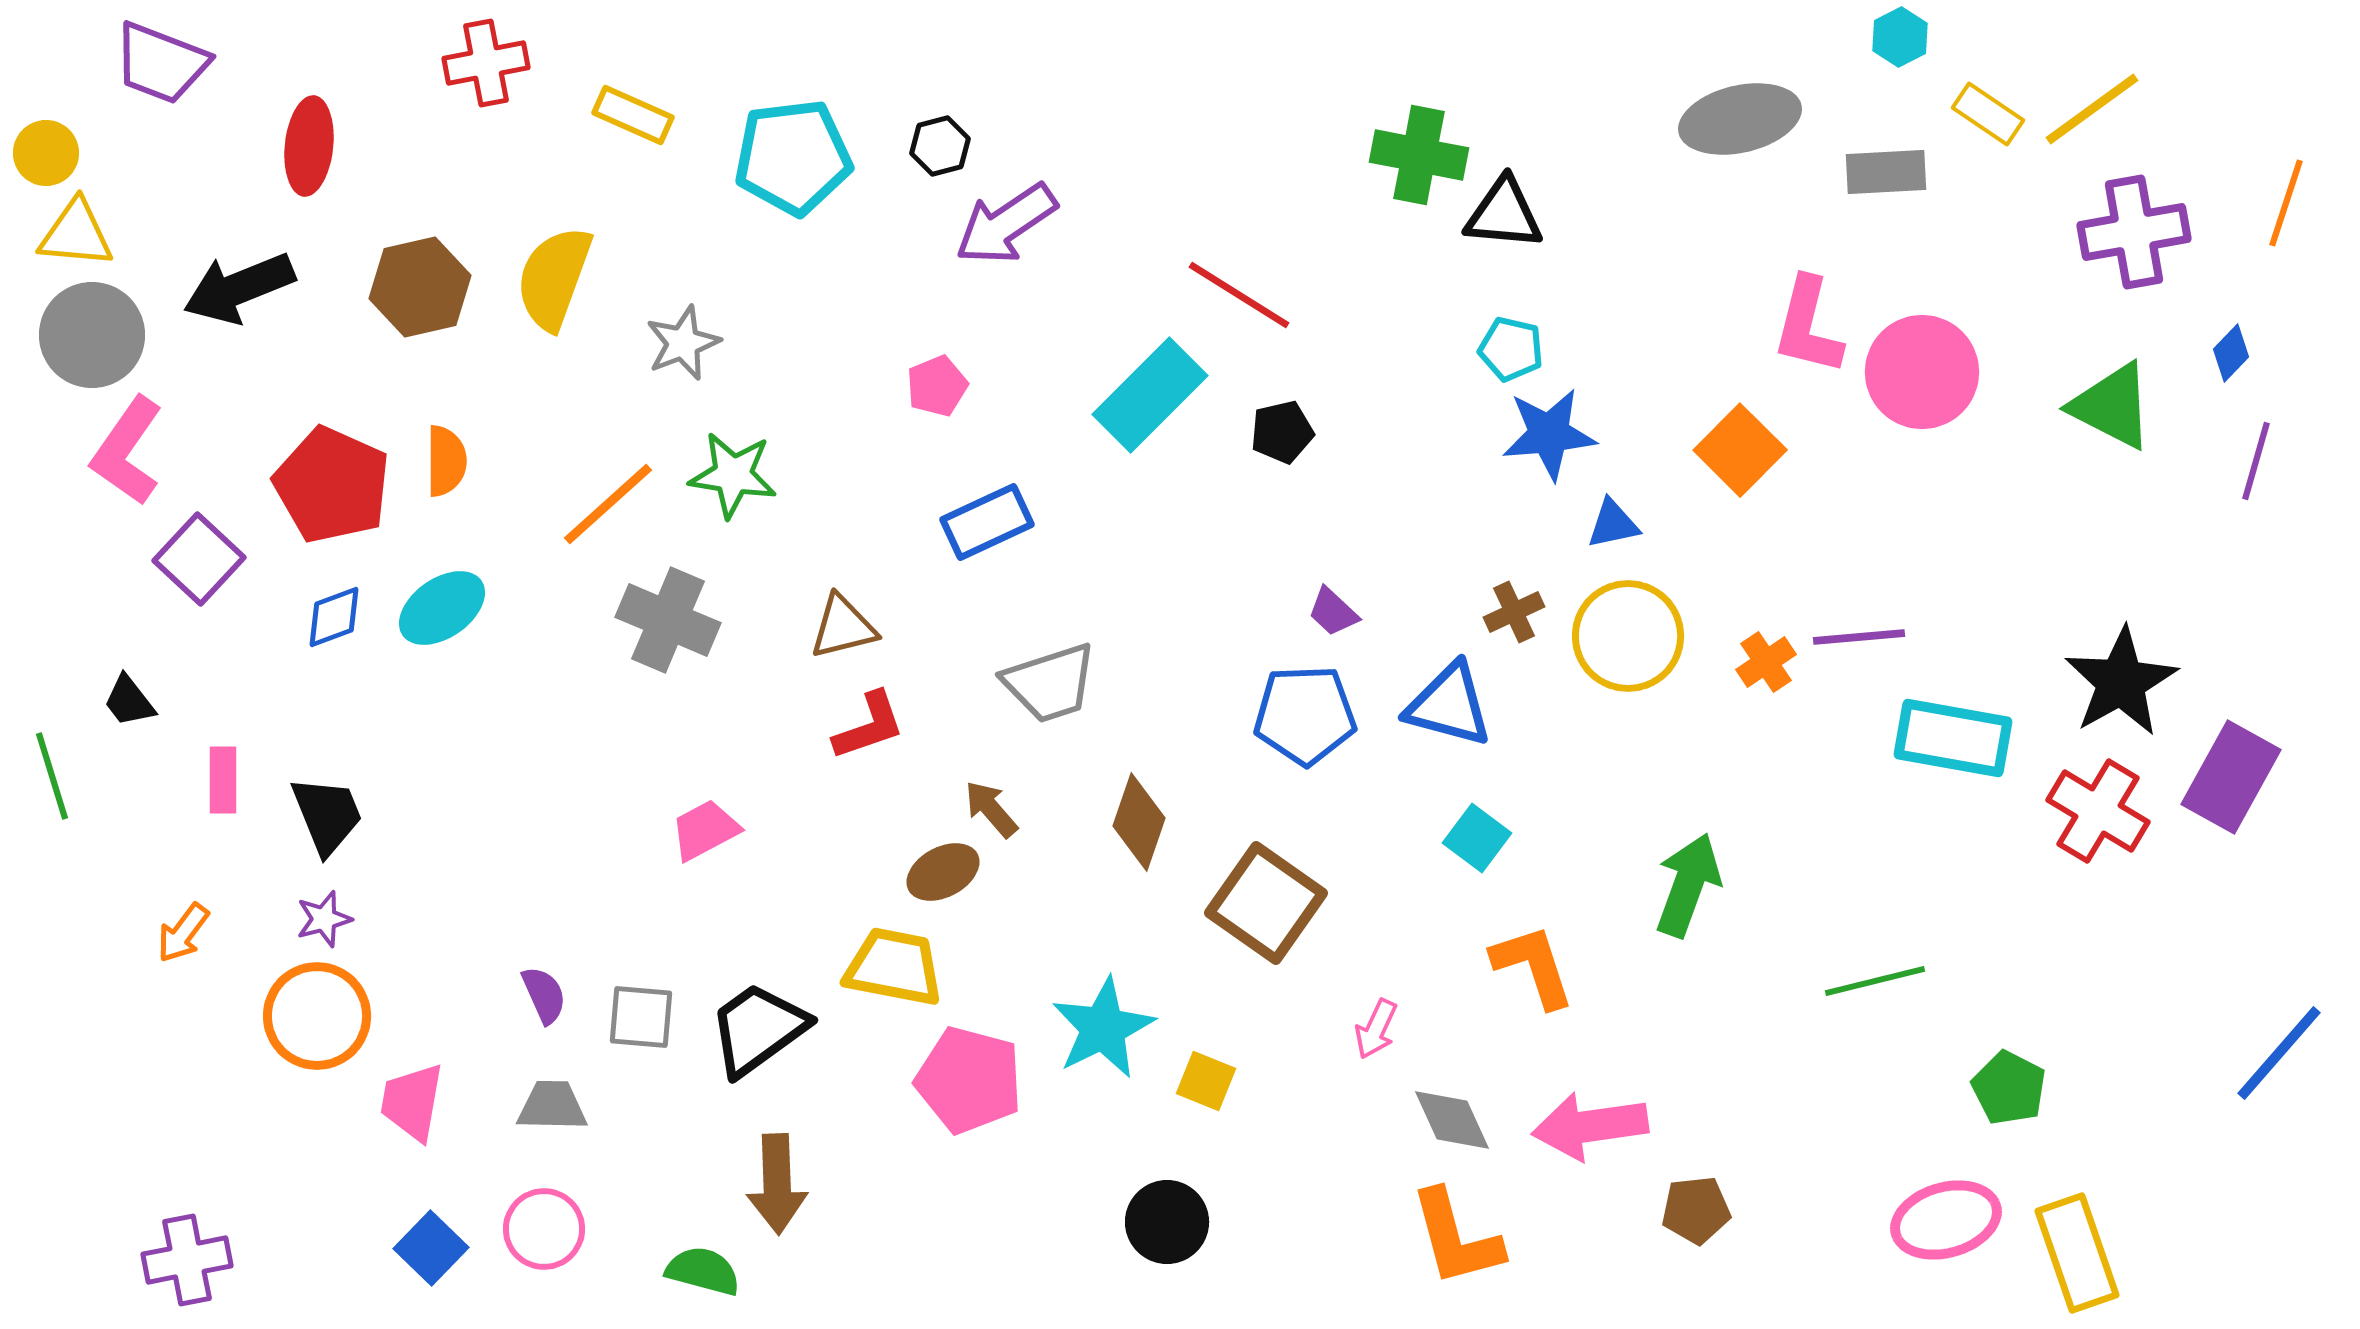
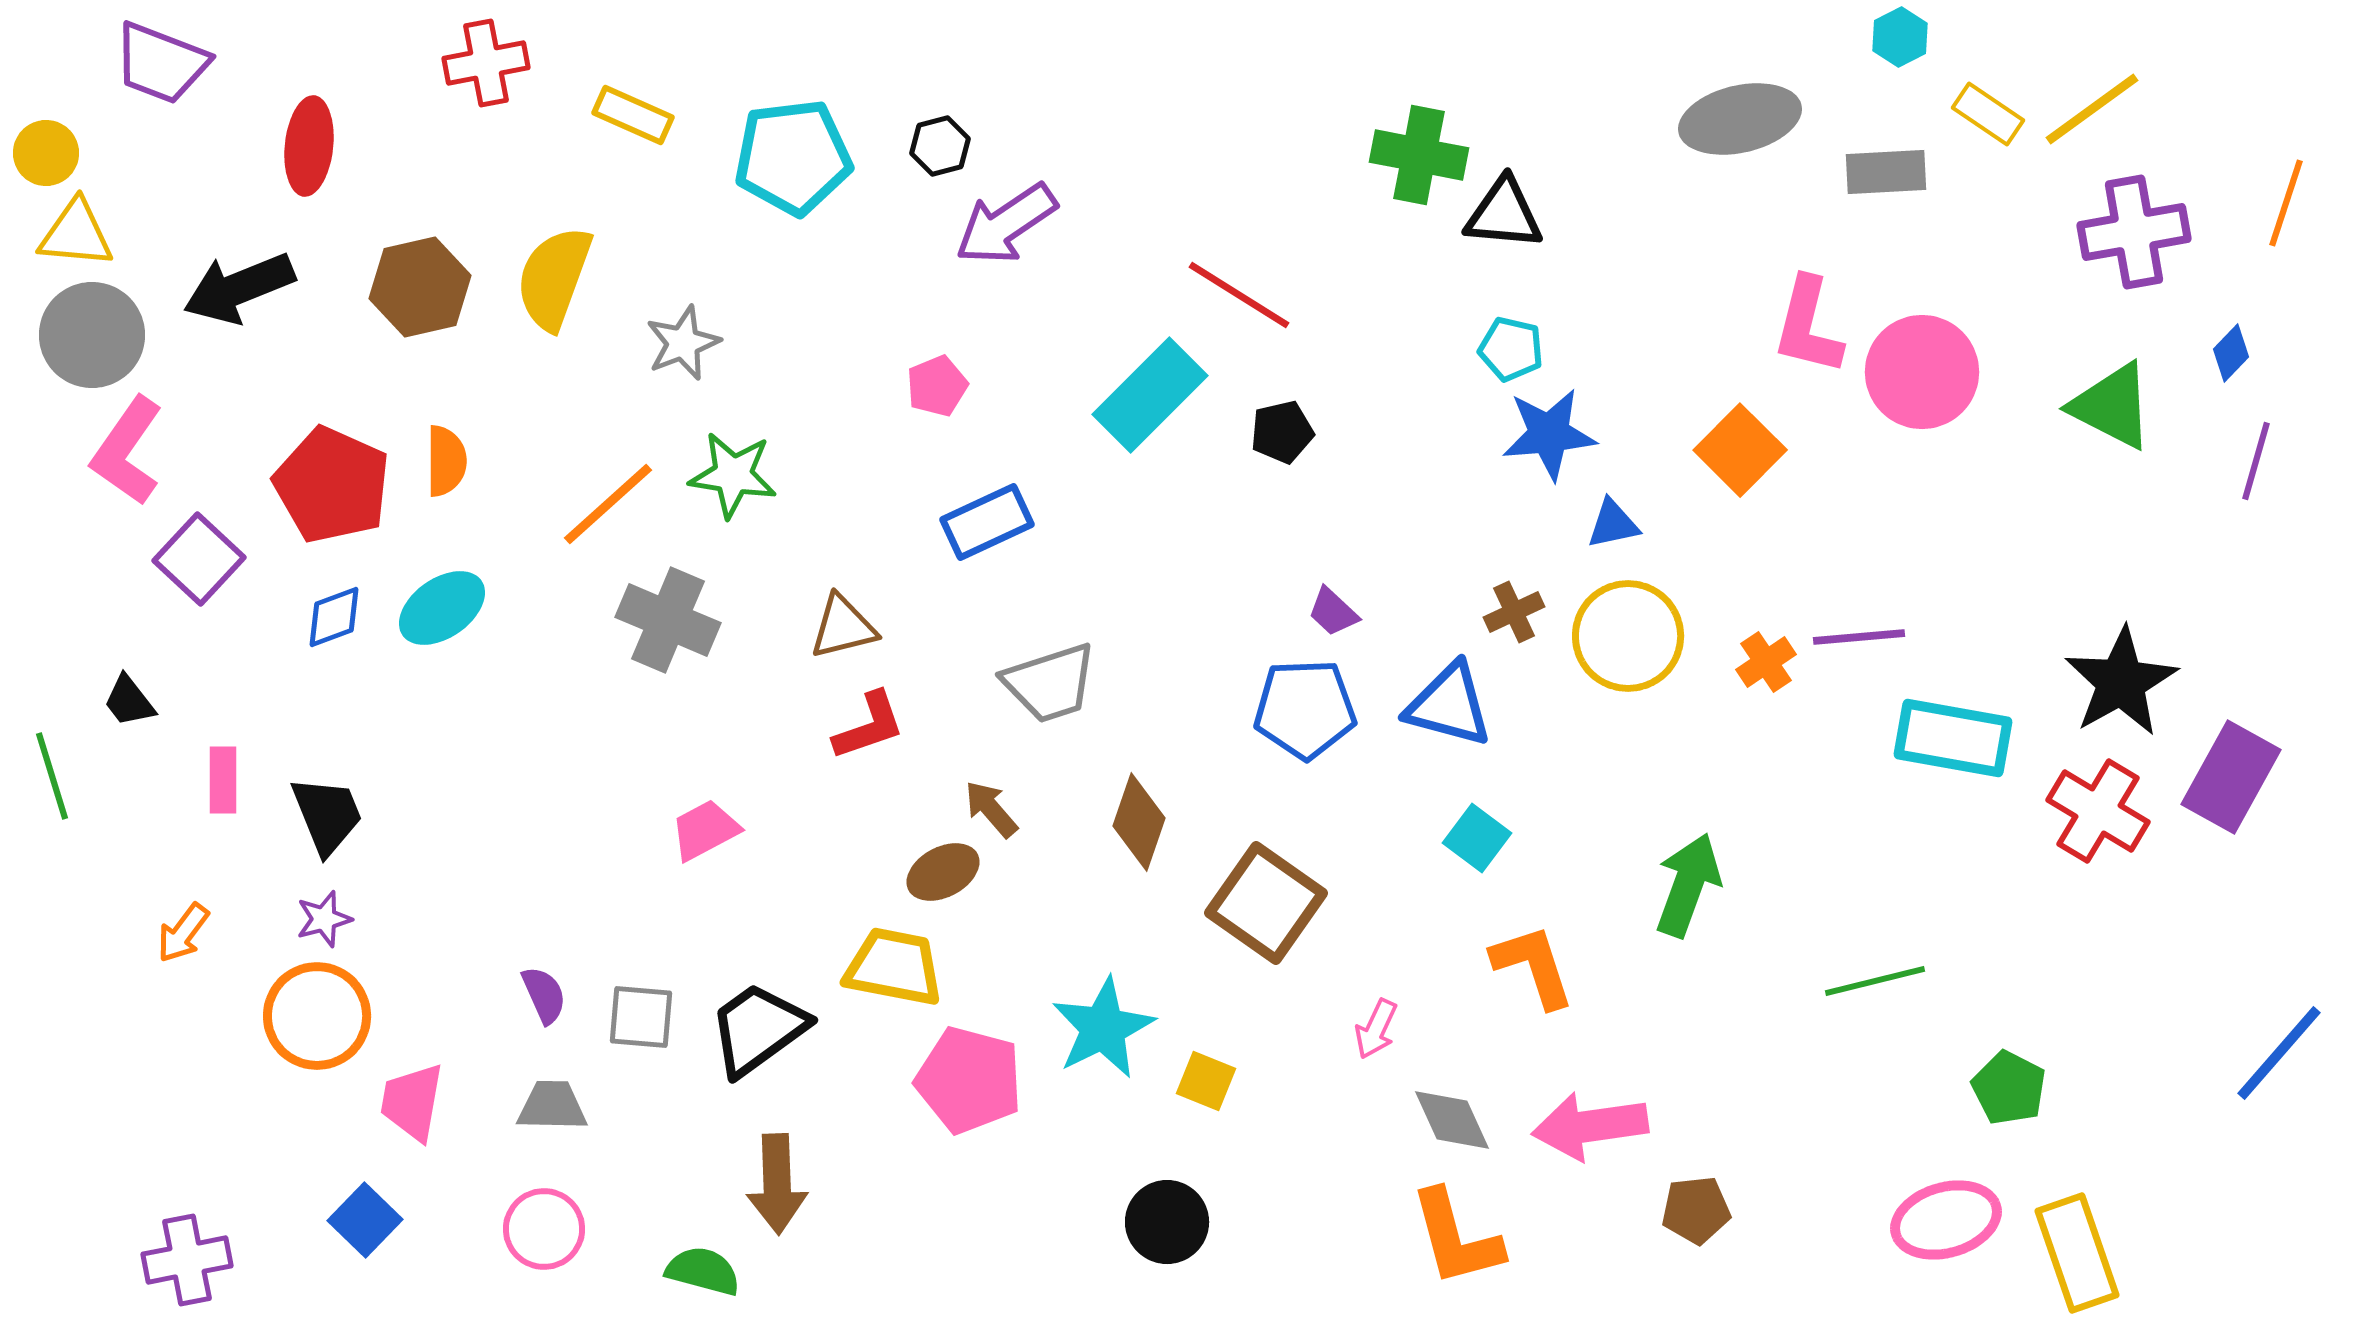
blue pentagon at (1305, 715): moved 6 px up
blue square at (431, 1248): moved 66 px left, 28 px up
